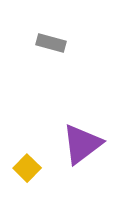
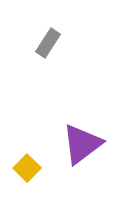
gray rectangle: moved 3 px left; rotated 72 degrees counterclockwise
